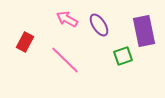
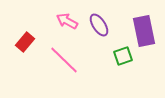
pink arrow: moved 2 px down
red rectangle: rotated 12 degrees clockwise
pink line: moved 1 px left
